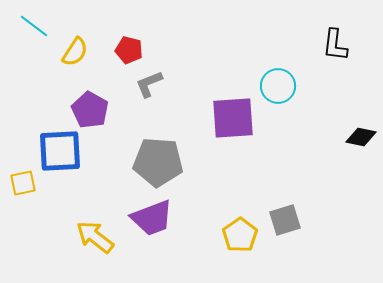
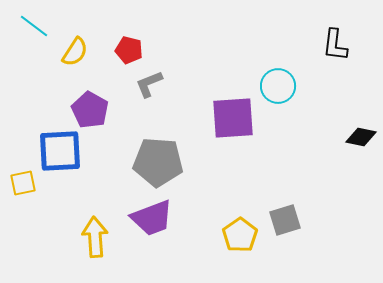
yellow arrow: rotated 48 degrees clockwise
